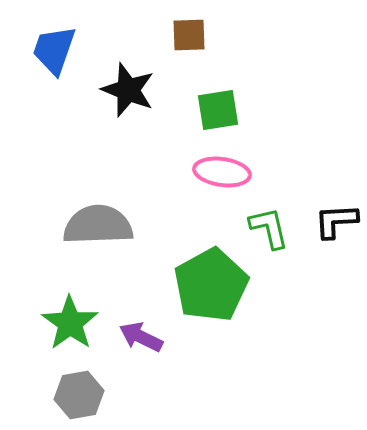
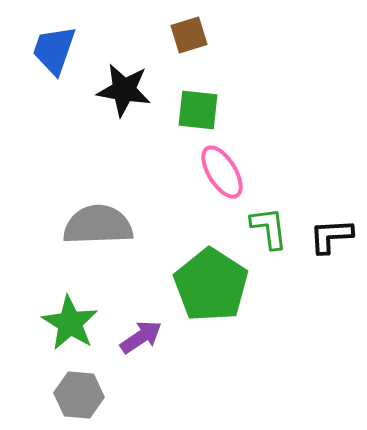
brown square: rotated 15 degrees counterclockwise
black star: moved 4 px left; rotated 12 degrees counterclockwise
green square: moved 20 px left; rotated 15 degrees clockwise
pink ellipse: rotated 50 degrees clockwise
black L-shape: moved 5 px left, 15 px down
green L-shape: rotated 6 degrees clockwise
green pentagon: rotated 10 degrees counterclockwise
green star: rotated 4 degrees counterclockwise
purple arrow: rotated 120 degrees clockwise
gray hexagon: rotated 15 degrees clockwise
